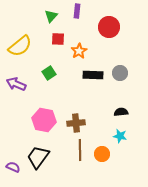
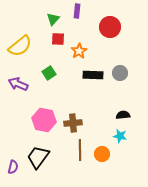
green triangle: moved 2 px right, 3 px down
red circle: moved 1 px right
purple arrow: moved 2 px right
black semicircle: moved 2 px right, 3 px down
brown cross: moved 3 px left
purple semicircle: rotated 80 degrees clockwise
